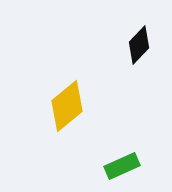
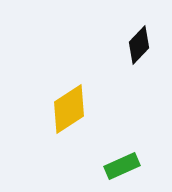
yellow diamond: moved 2 px right, 3 px down; rotated 6 degrees clockwise
